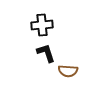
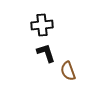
brown semicircle: rotated 66 degrees clockwise
